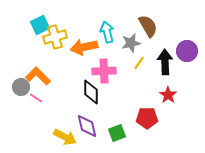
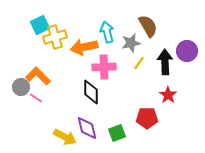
pink cross: moved 4 px up
purple diamond: moved 2 px down
